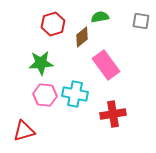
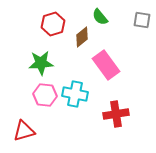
green semicircle: rotated 120 degrees counterclockwise
gray square: moved 1 px right, 1 px up
red cross: moved 3 px right
